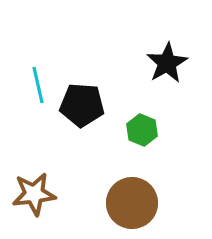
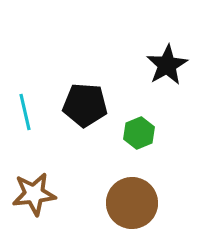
black star: moved 2 px down
cyan line: moved 13 px left, 27 px down
black pentagon: moved 3 px right
green hexagon: moved 3 px left, 3 px down; rotated 16 degrees clockwise
